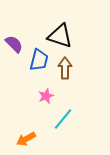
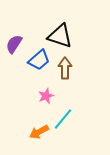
purple semicircle: rotated 102 degrees counterclockwise
blue trapezoid: rotated 35 degrees clockwise
orange arrow: moved 13 px right, 7 px up
